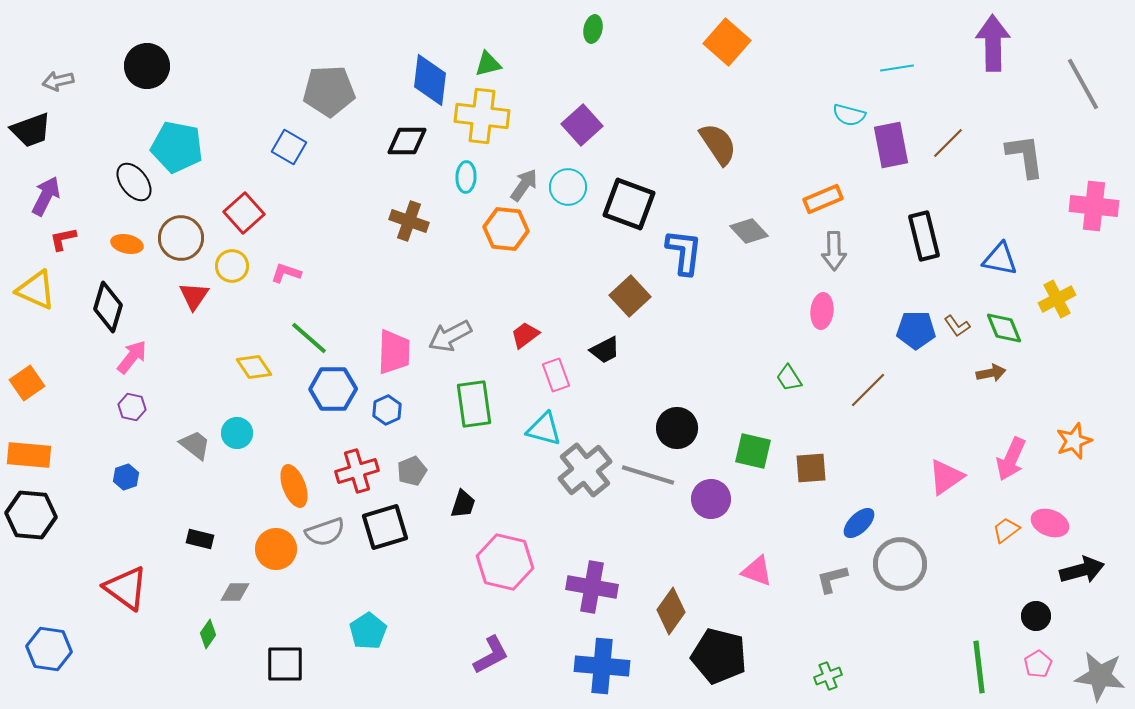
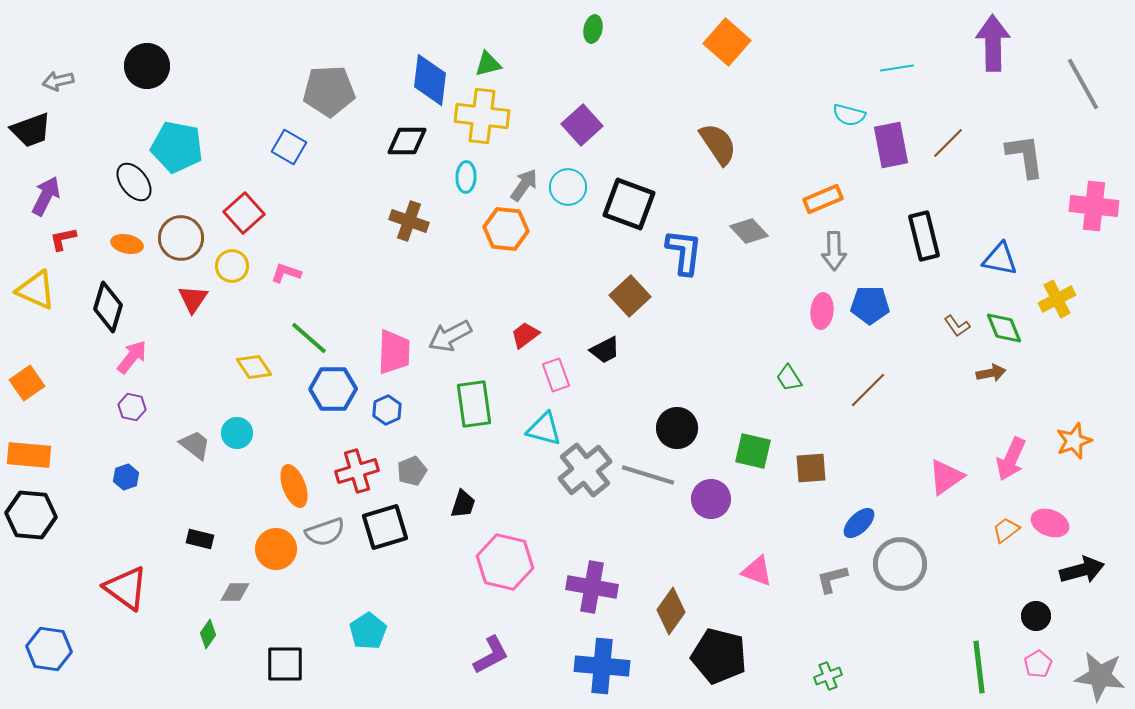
red triangle at (194, 296): moved 1 px left, 3 px down
blue pentagon at (916, 330): moved 46 px left, 25 px up
